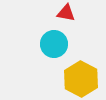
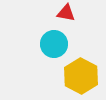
yellow hexagon: moved 3 px up
